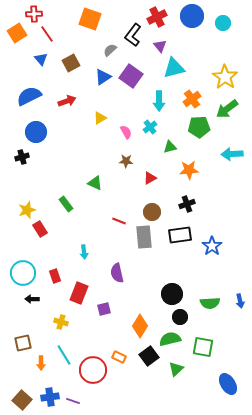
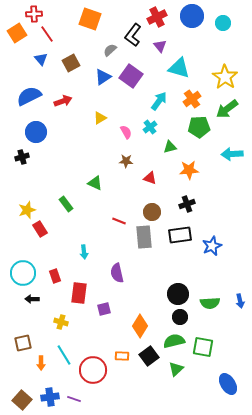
cyan triangle at (174, 68): moved 5 px right; rotated 30 degrees clockwise
red arrow at (67, 101): moved 4 px left
cyan arrow at (159, 101): rotated 144 degrees counterclockwise
red triangle at (150, 178): rotated 48 degrees clockwise
blue star at (212, 246): rotated 12 degrees clockwise
red rectangle at (79, 293): rotated 15 degrees counterclockwise
black circle at (172, 294): moved 6 px right
green semicircle at (170, 339): moved 4 px right, 2 px down
orange rectangle at (119, 357): moved 3 px right, 1 px up; rotated 24 degrees counterclockwise
purple line at (73, 401): moved 1 px right, 2 px up
